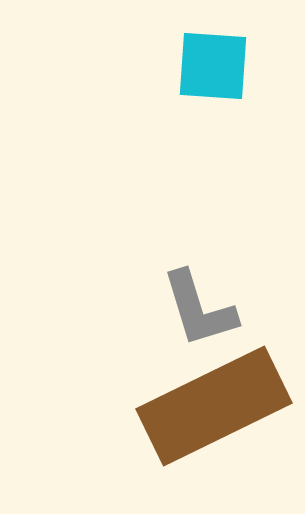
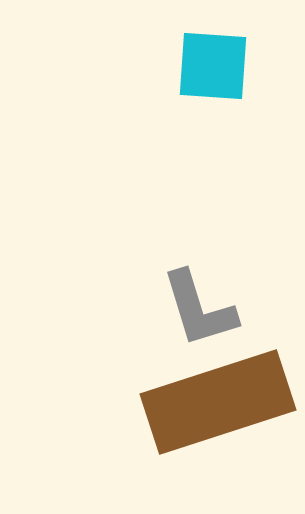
brown rectangle: moved 4 px right, 4 px up; rotated 8 degrees clockwise
